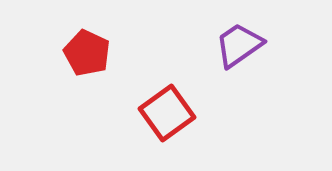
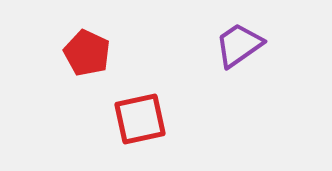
red square: moved 27 px left, 6 px down; rotated 24 degrees clockwise
